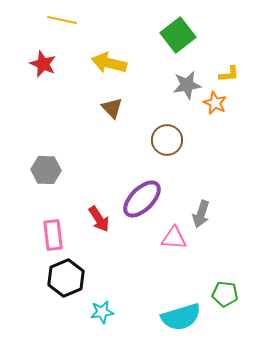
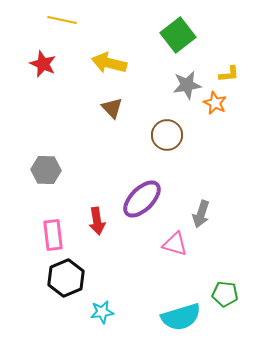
brown circle: moved 5 px up
red arrow: moved 2 px left, 2 px down; rotated 24 degrees clockwise
pink triangle: moved 1 px right, 6 px down; rotated 12 degrees clockwise
